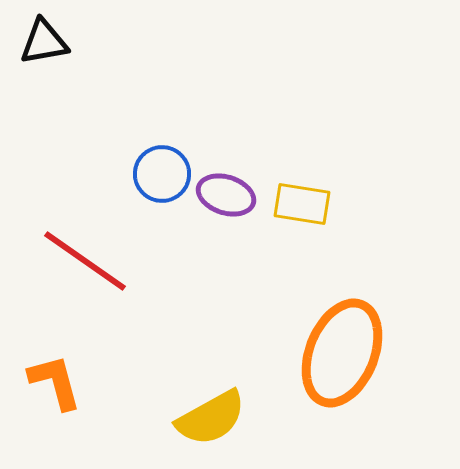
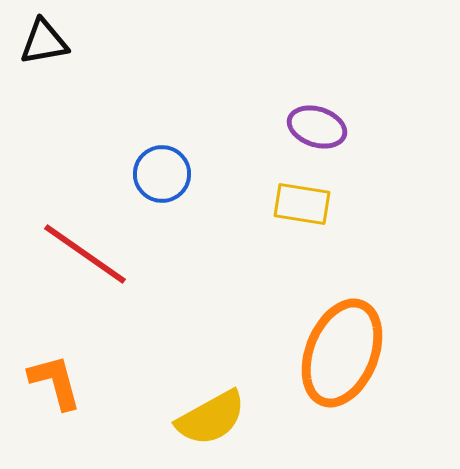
purple ellipse: moved 91 px right, 68 px up
red line: moved 7 px up
